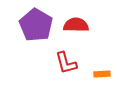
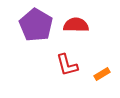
red L-shape: moved 1 px right, 2 px down
orange rectangle: rotated 28 degrees counterclockwise
